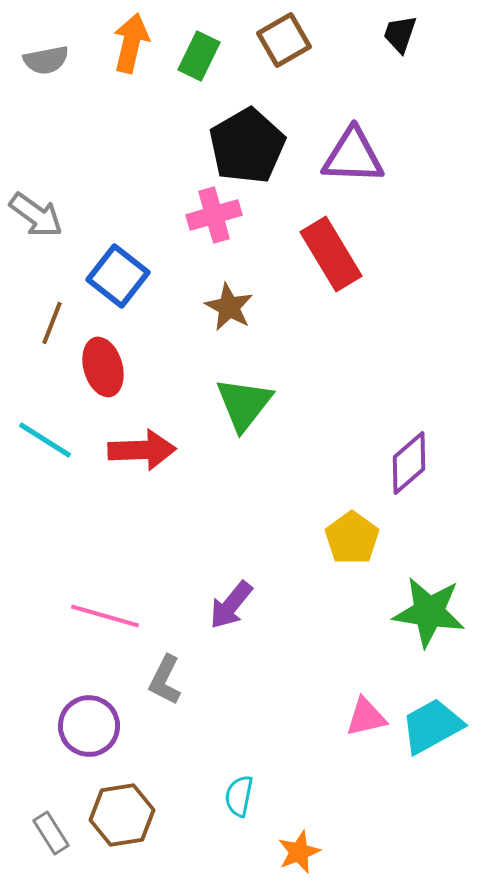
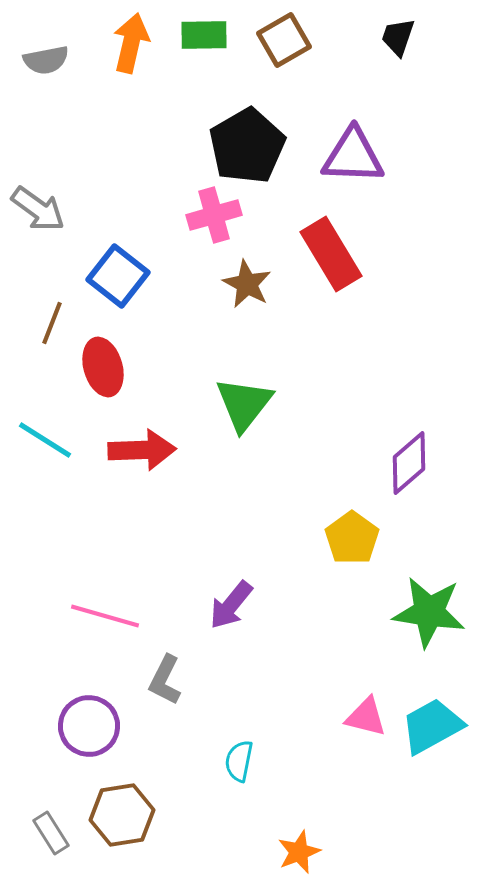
black trapezoid: moved 2 px left, 3 px down
green rectangle: moved 5 px right, 21 px up; rotated 63 degrees clockwise
gray arrow: moved 2 px right, 6 px up
brown star: moved 18 px right, 23 px up
pink triangle: rotated 27 degrees clockwise
cyan semicircle: moved 35 px up
